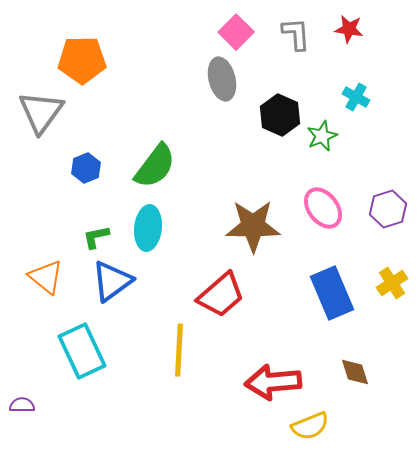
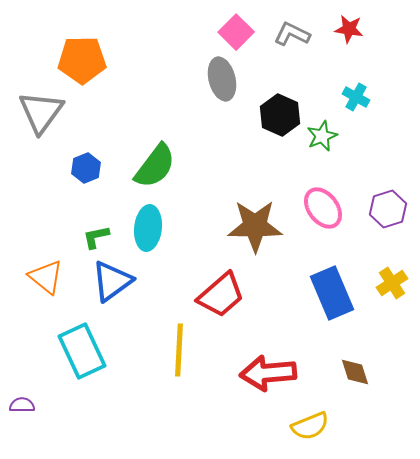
gray L-shape: moved 4 px left; rotated 60 degrees counterclockwise
brown star: moved 2 px right
red arrow: moved 5 px left, 9 px up
